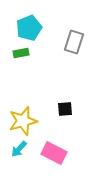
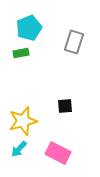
black square: moved 3 px up
pink rectangle: moved 4 px right
